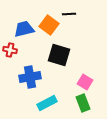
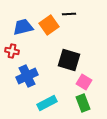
orange square: rotated 18 degrees clockwise
blue trapezoid: moved 1 px left, 2 px up
red cross: moved 2 px right, 1 px down
black square: moved 10 px right, 5 px down
blue cross: moved 3 px left, 1 px up; rotated 15 degrees counterclockwise
pink square: moved 1 px left
